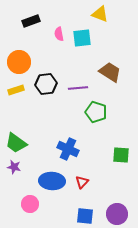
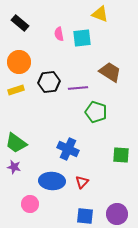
black rectangle: moved 11 px left, 2 px down; rotated 60 degrees clockwise
black hexagon: moved 3 px right, 2 px up
